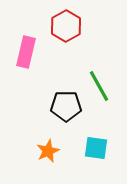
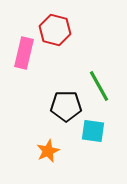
red hexagon: moved 11 px left, 4 px down; rotated 16 degrees counterclockwise
pink rectangle: moved 2 px left, 1 px down
cyan square: moved 3 px left, 17 px up
